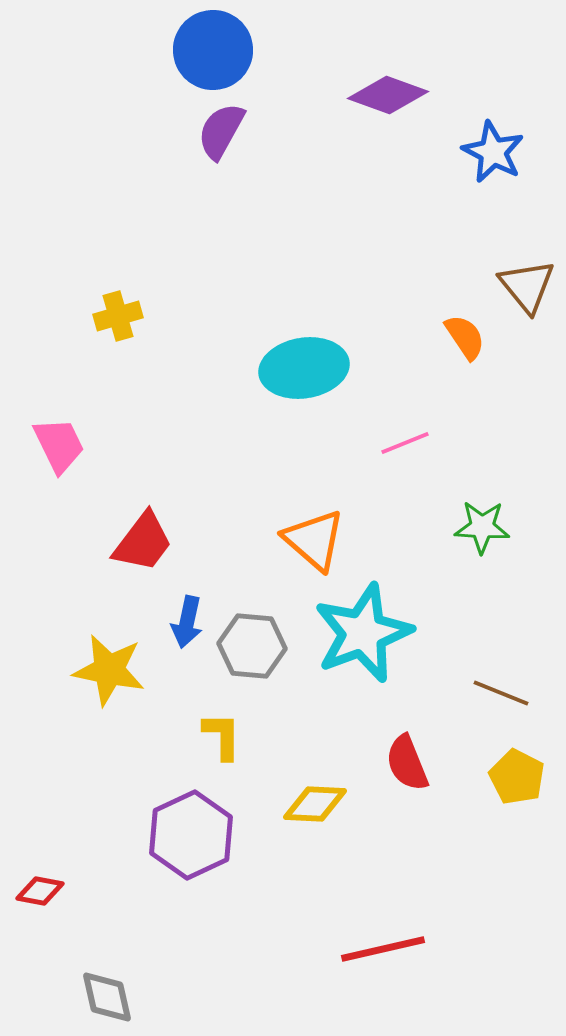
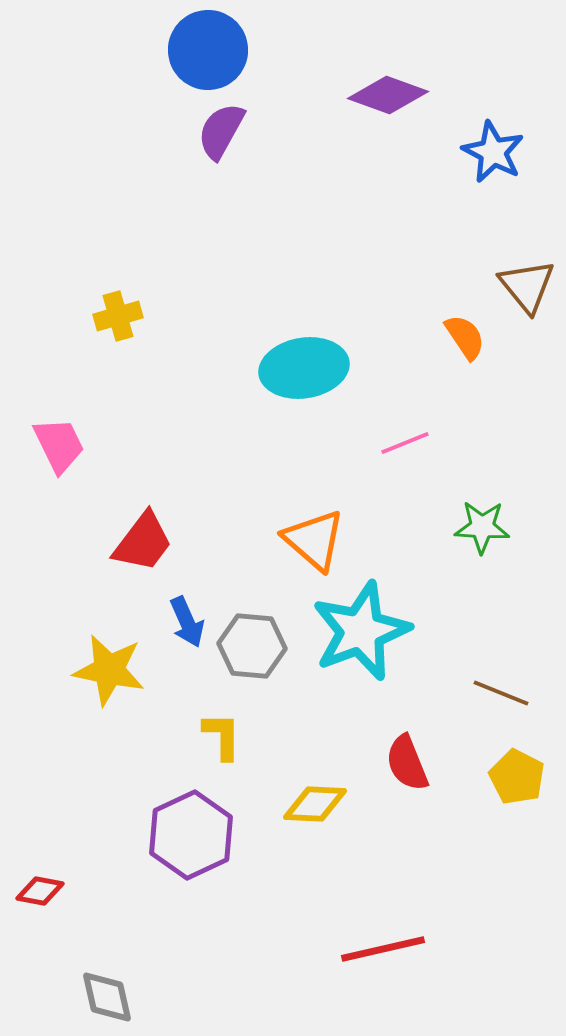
blue circle: moved 5 px left
blue arrow: rotated 36 degrees counterclockwise
cyan star: moved 2 px left, 2 px up
